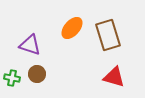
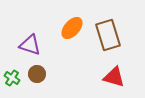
green cross: rotated 21 degrees clockwise
